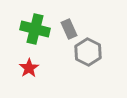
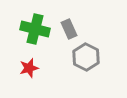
gray hexagon: moved 2 px left, 5 px down
red star: rotated 18 degrees clockwise
